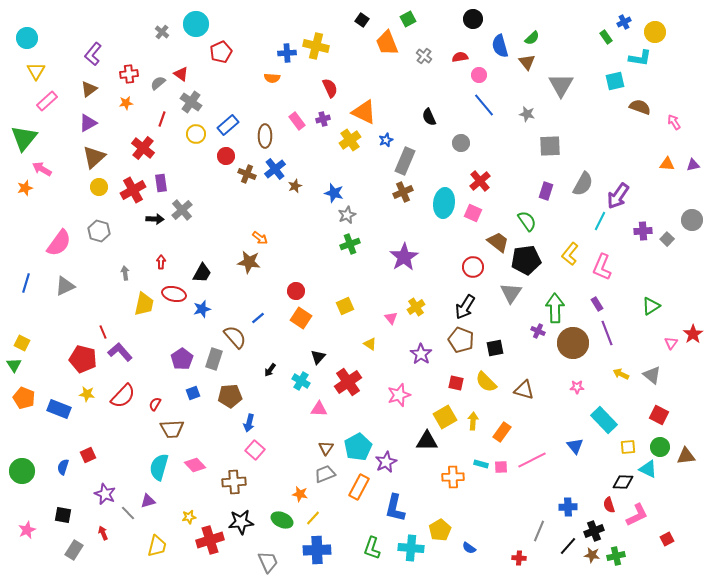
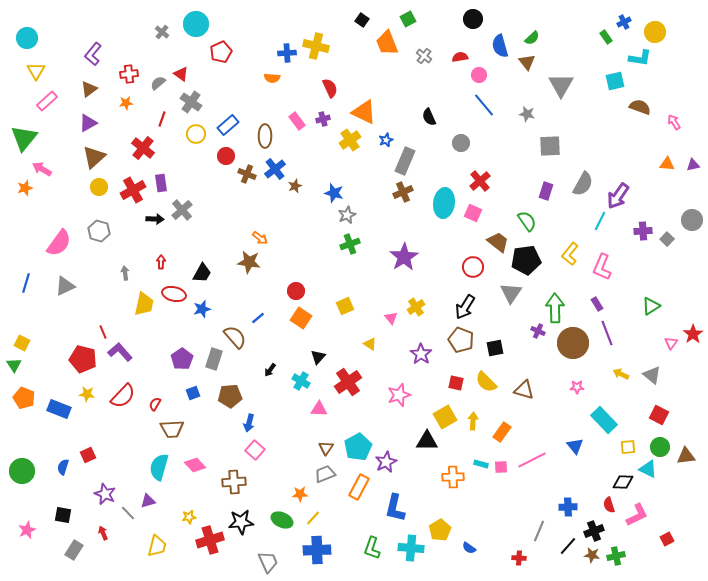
orange star at (300, 494): rotated 14 degrees counterclockwise
